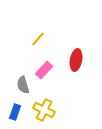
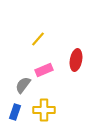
pink rectangle: rotated 24 degrees clockwise
gray semicircle: rotated 54 degrees clockwise
yellow cross: rotated 25 degrees counterclockwise
